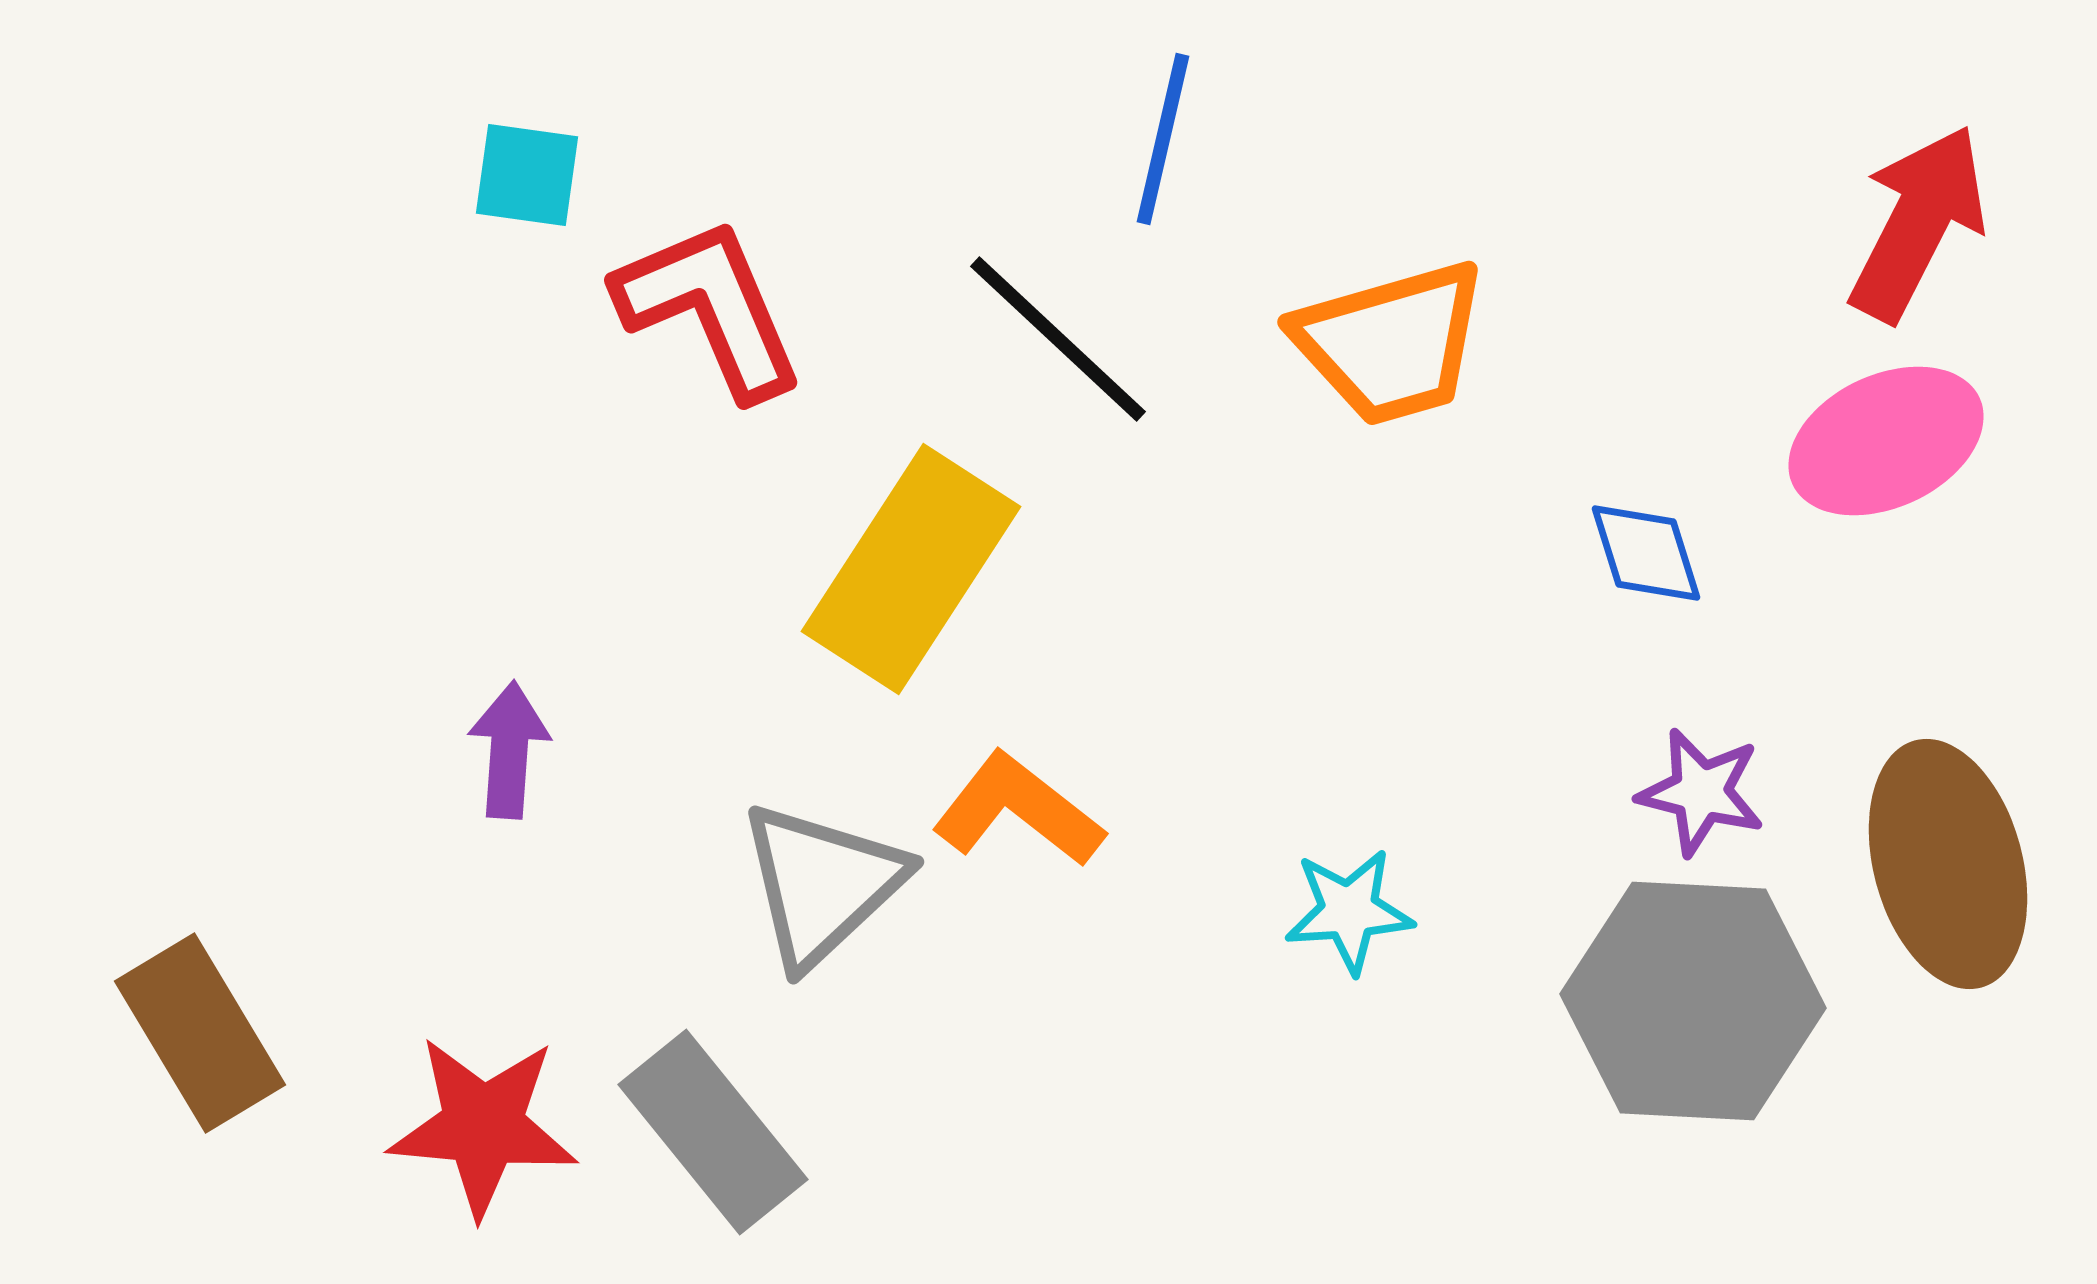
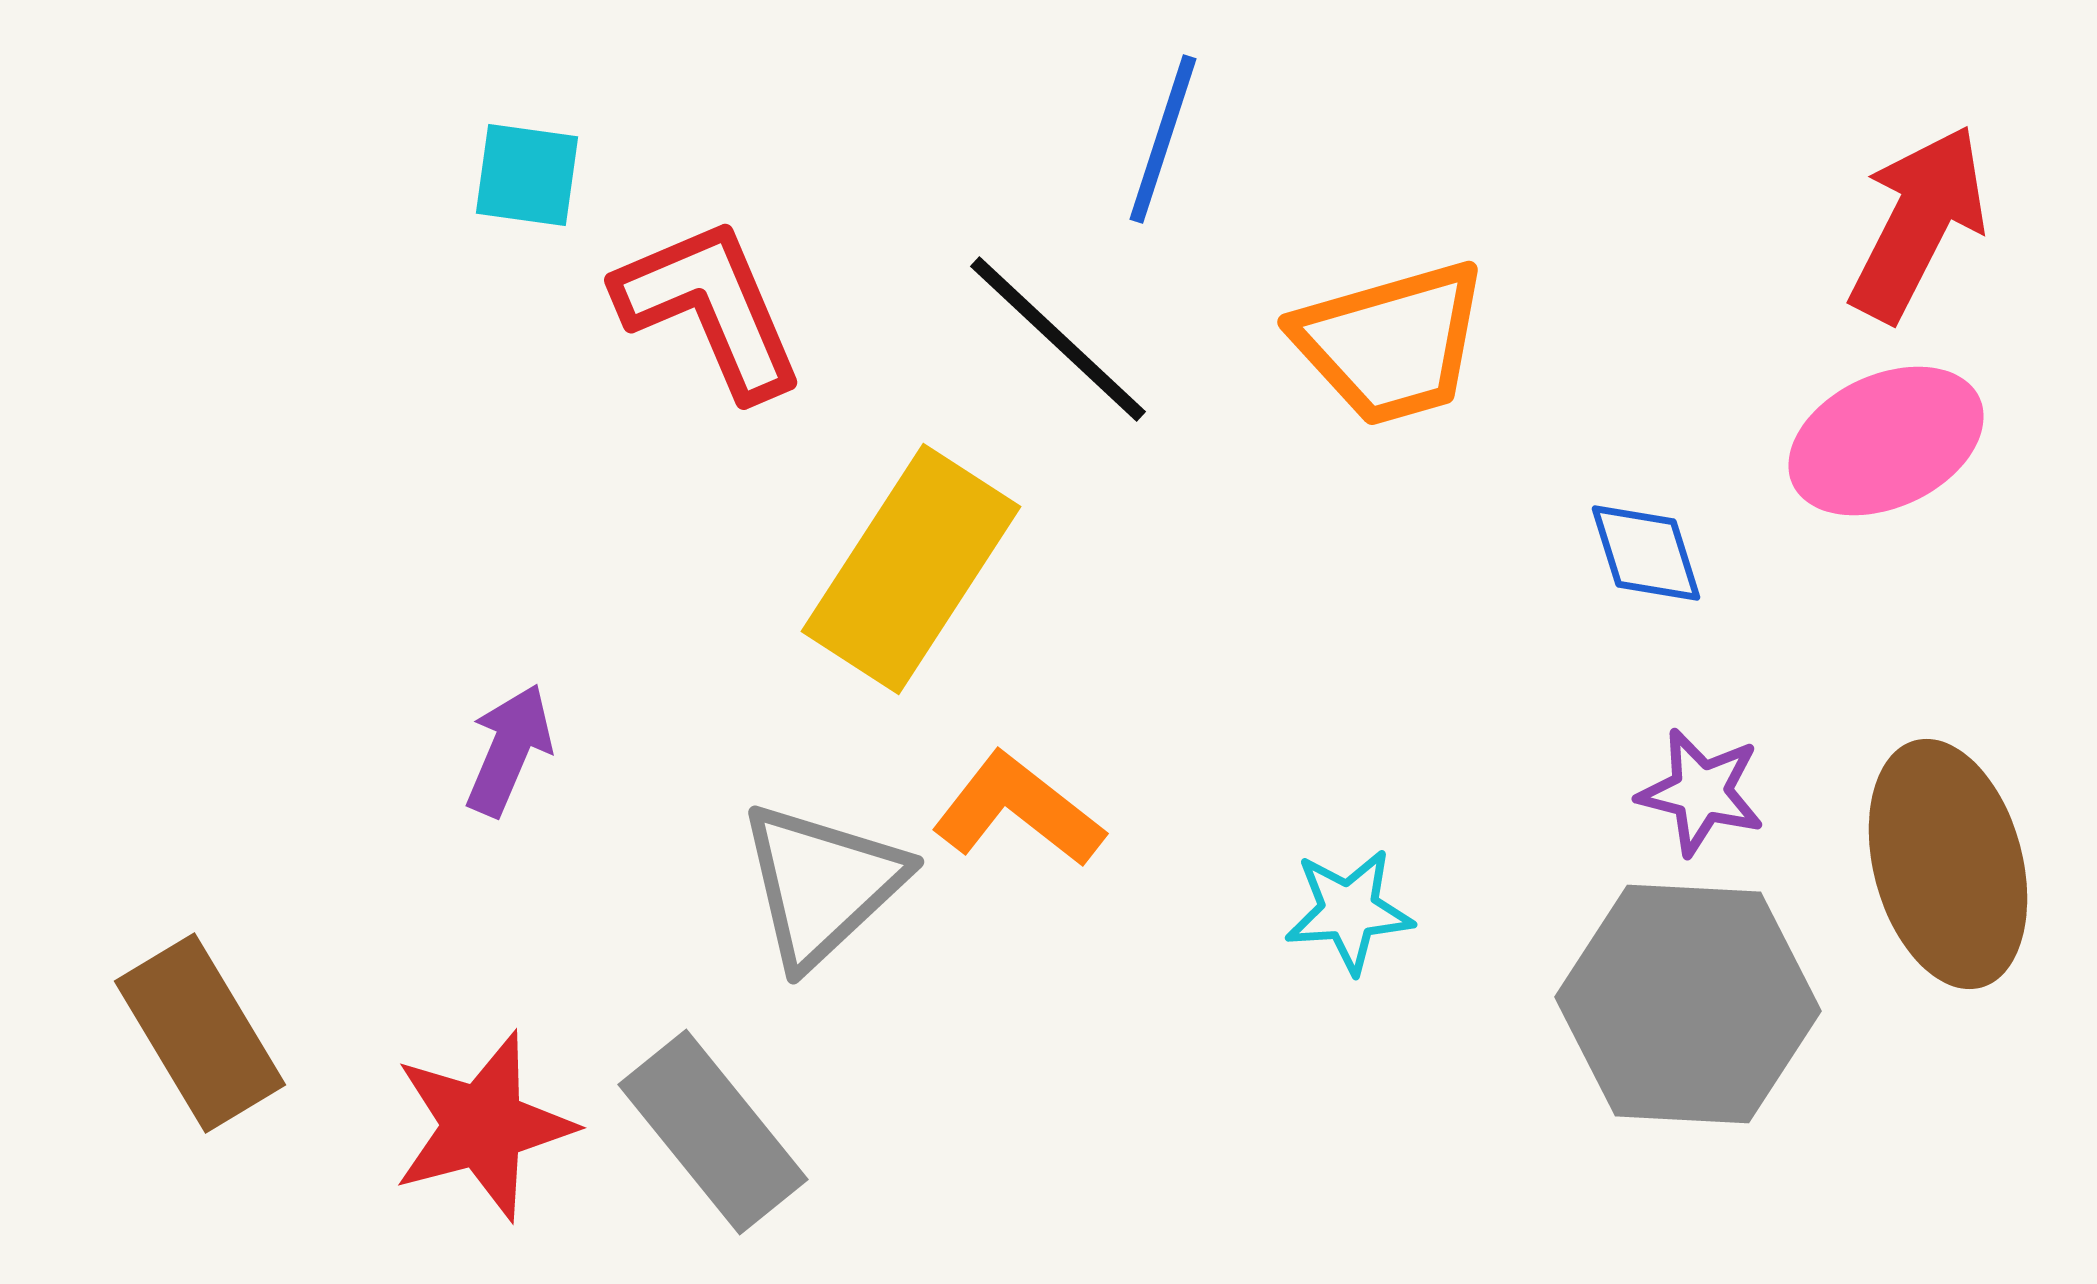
blue line: rotated 5 degrees clockwise
purple arrow: rotated 19 degrees clockwise
gray hexagon: moved 5 px left, 3 px down
red star: rotated 20 degrees counterclockwise
